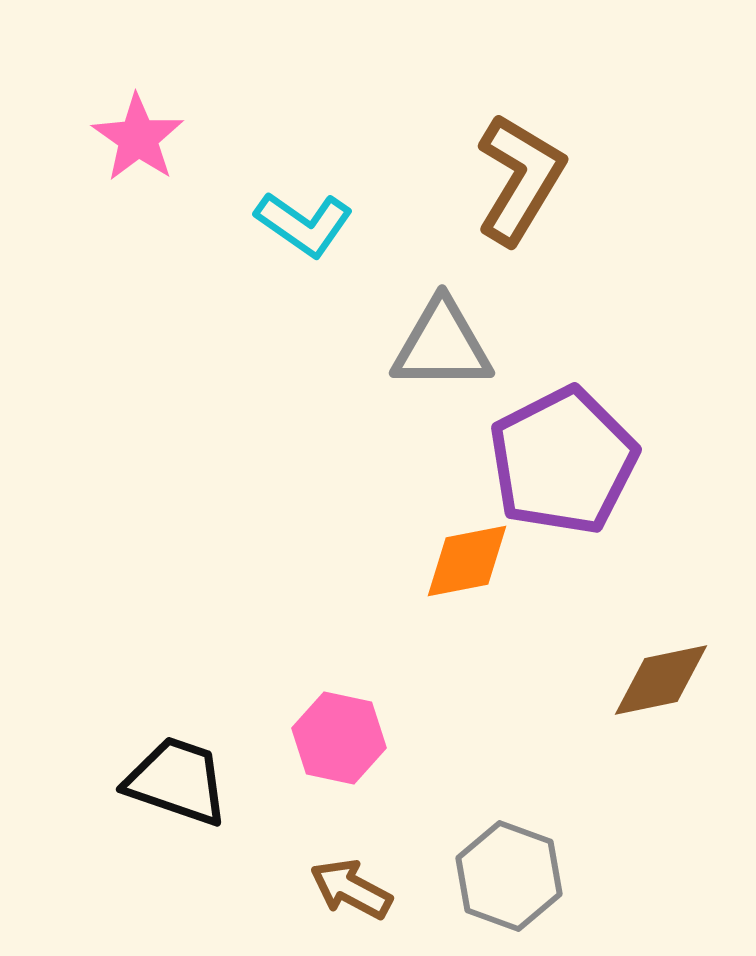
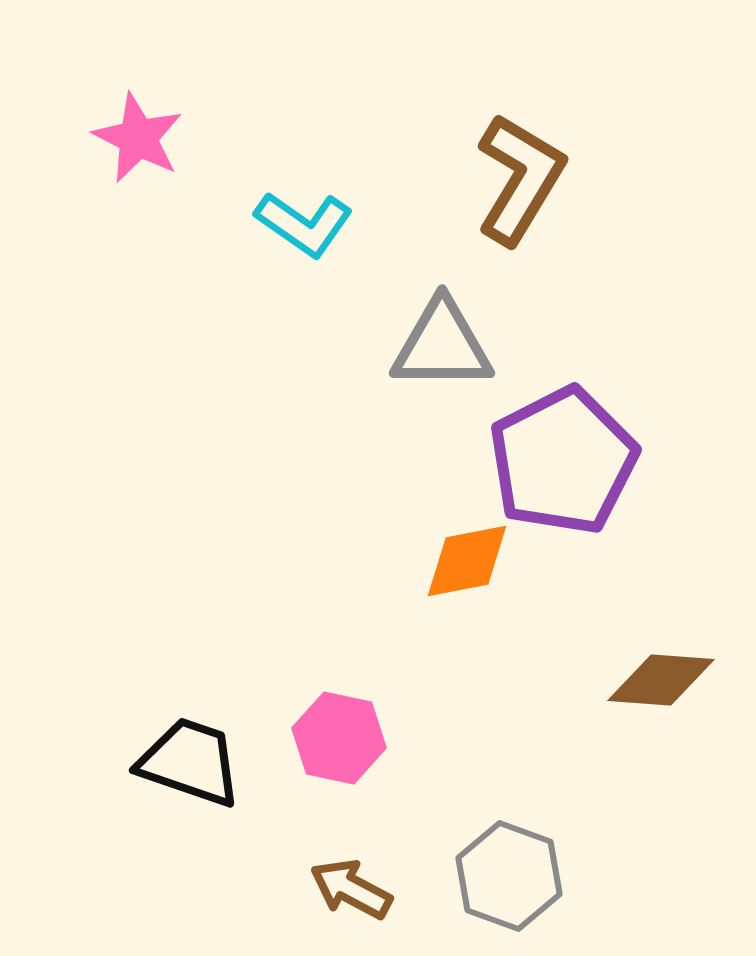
pink star: rotated 8 degrees counterclockwise
brown diamond: rotated 16 degrees clockwise
black trapezoid: moved 13 px right, 19 px up
